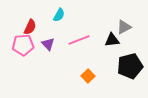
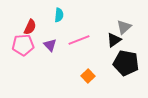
cyan semicircle: rotated 24 degrees counterclockwise
gray triangle: rotated 14 degrees counterclockwise
black triangle: moved 2 px right; rotated 28 degrees counterclockwise
purple triangle: moved 2 px right, 1 px down
black pentagon: moved 4 px left, 3 px up; rotated 25 degrees clockwise
